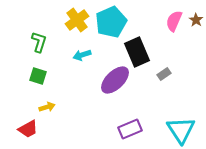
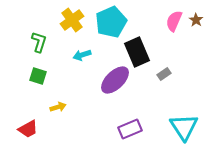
yellow cross: moved 5 px left
yellow arrow: moved 11 px right
cyan triangle: moved 3 px right, 3 px up
